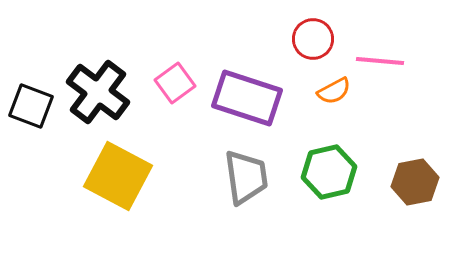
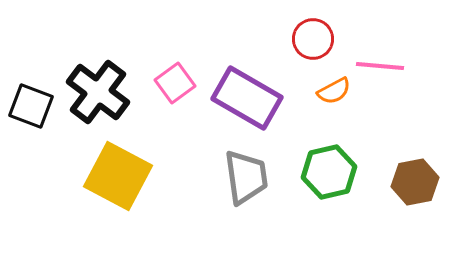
pink line: moved 5 px down
purple rectangle: rotated 12 degrees clockwise
